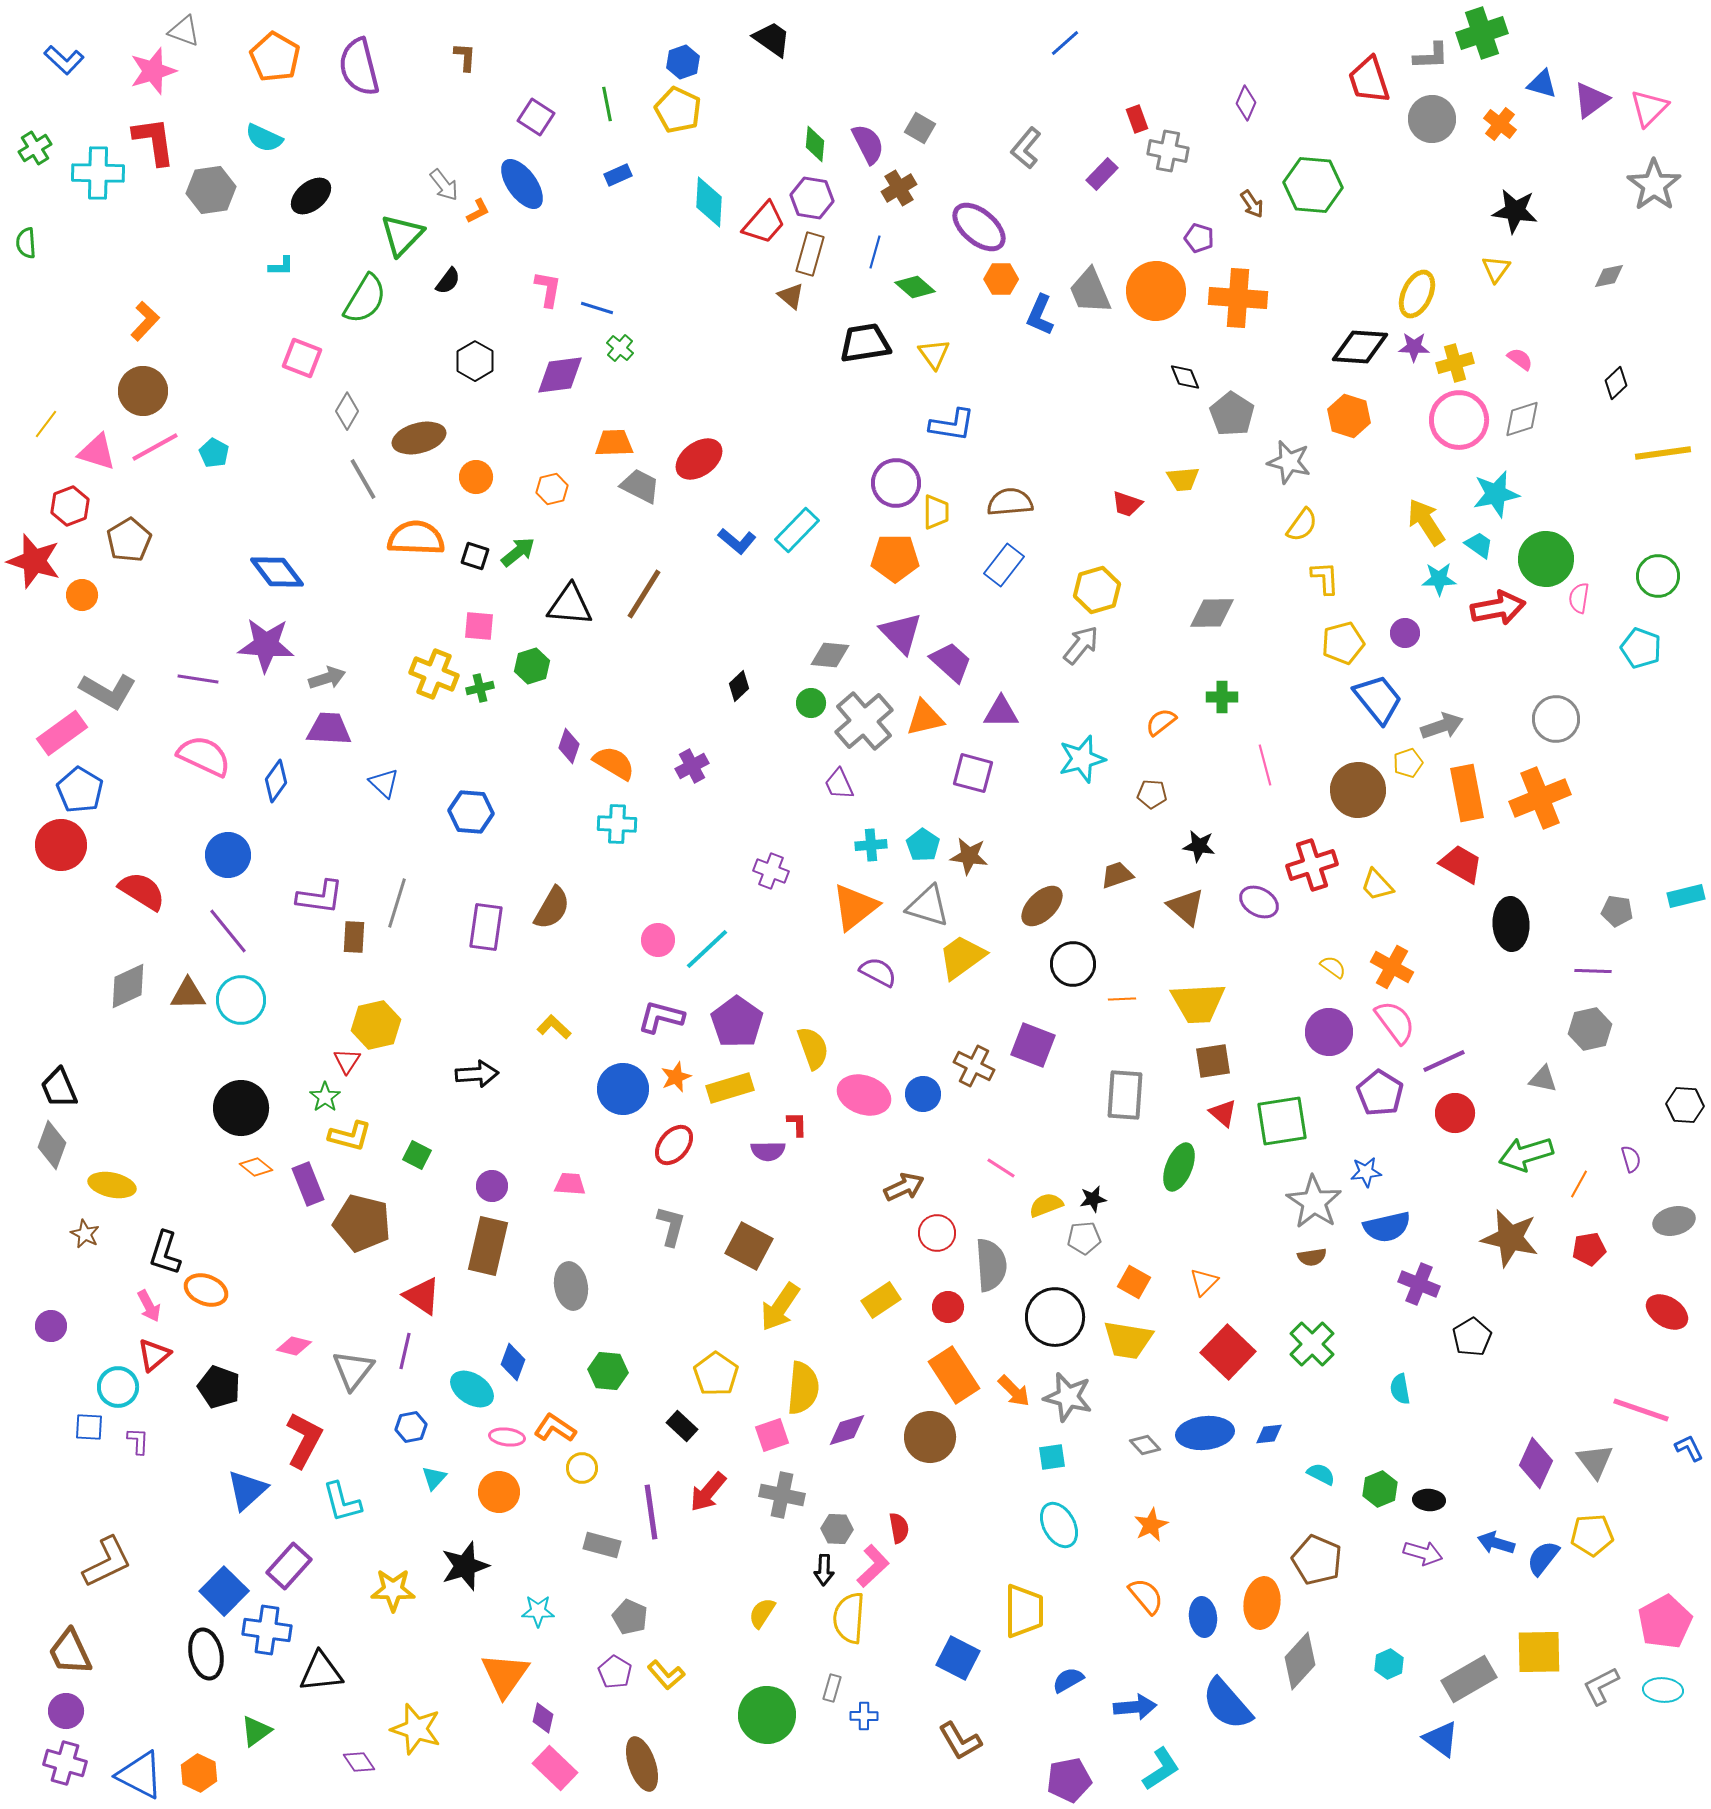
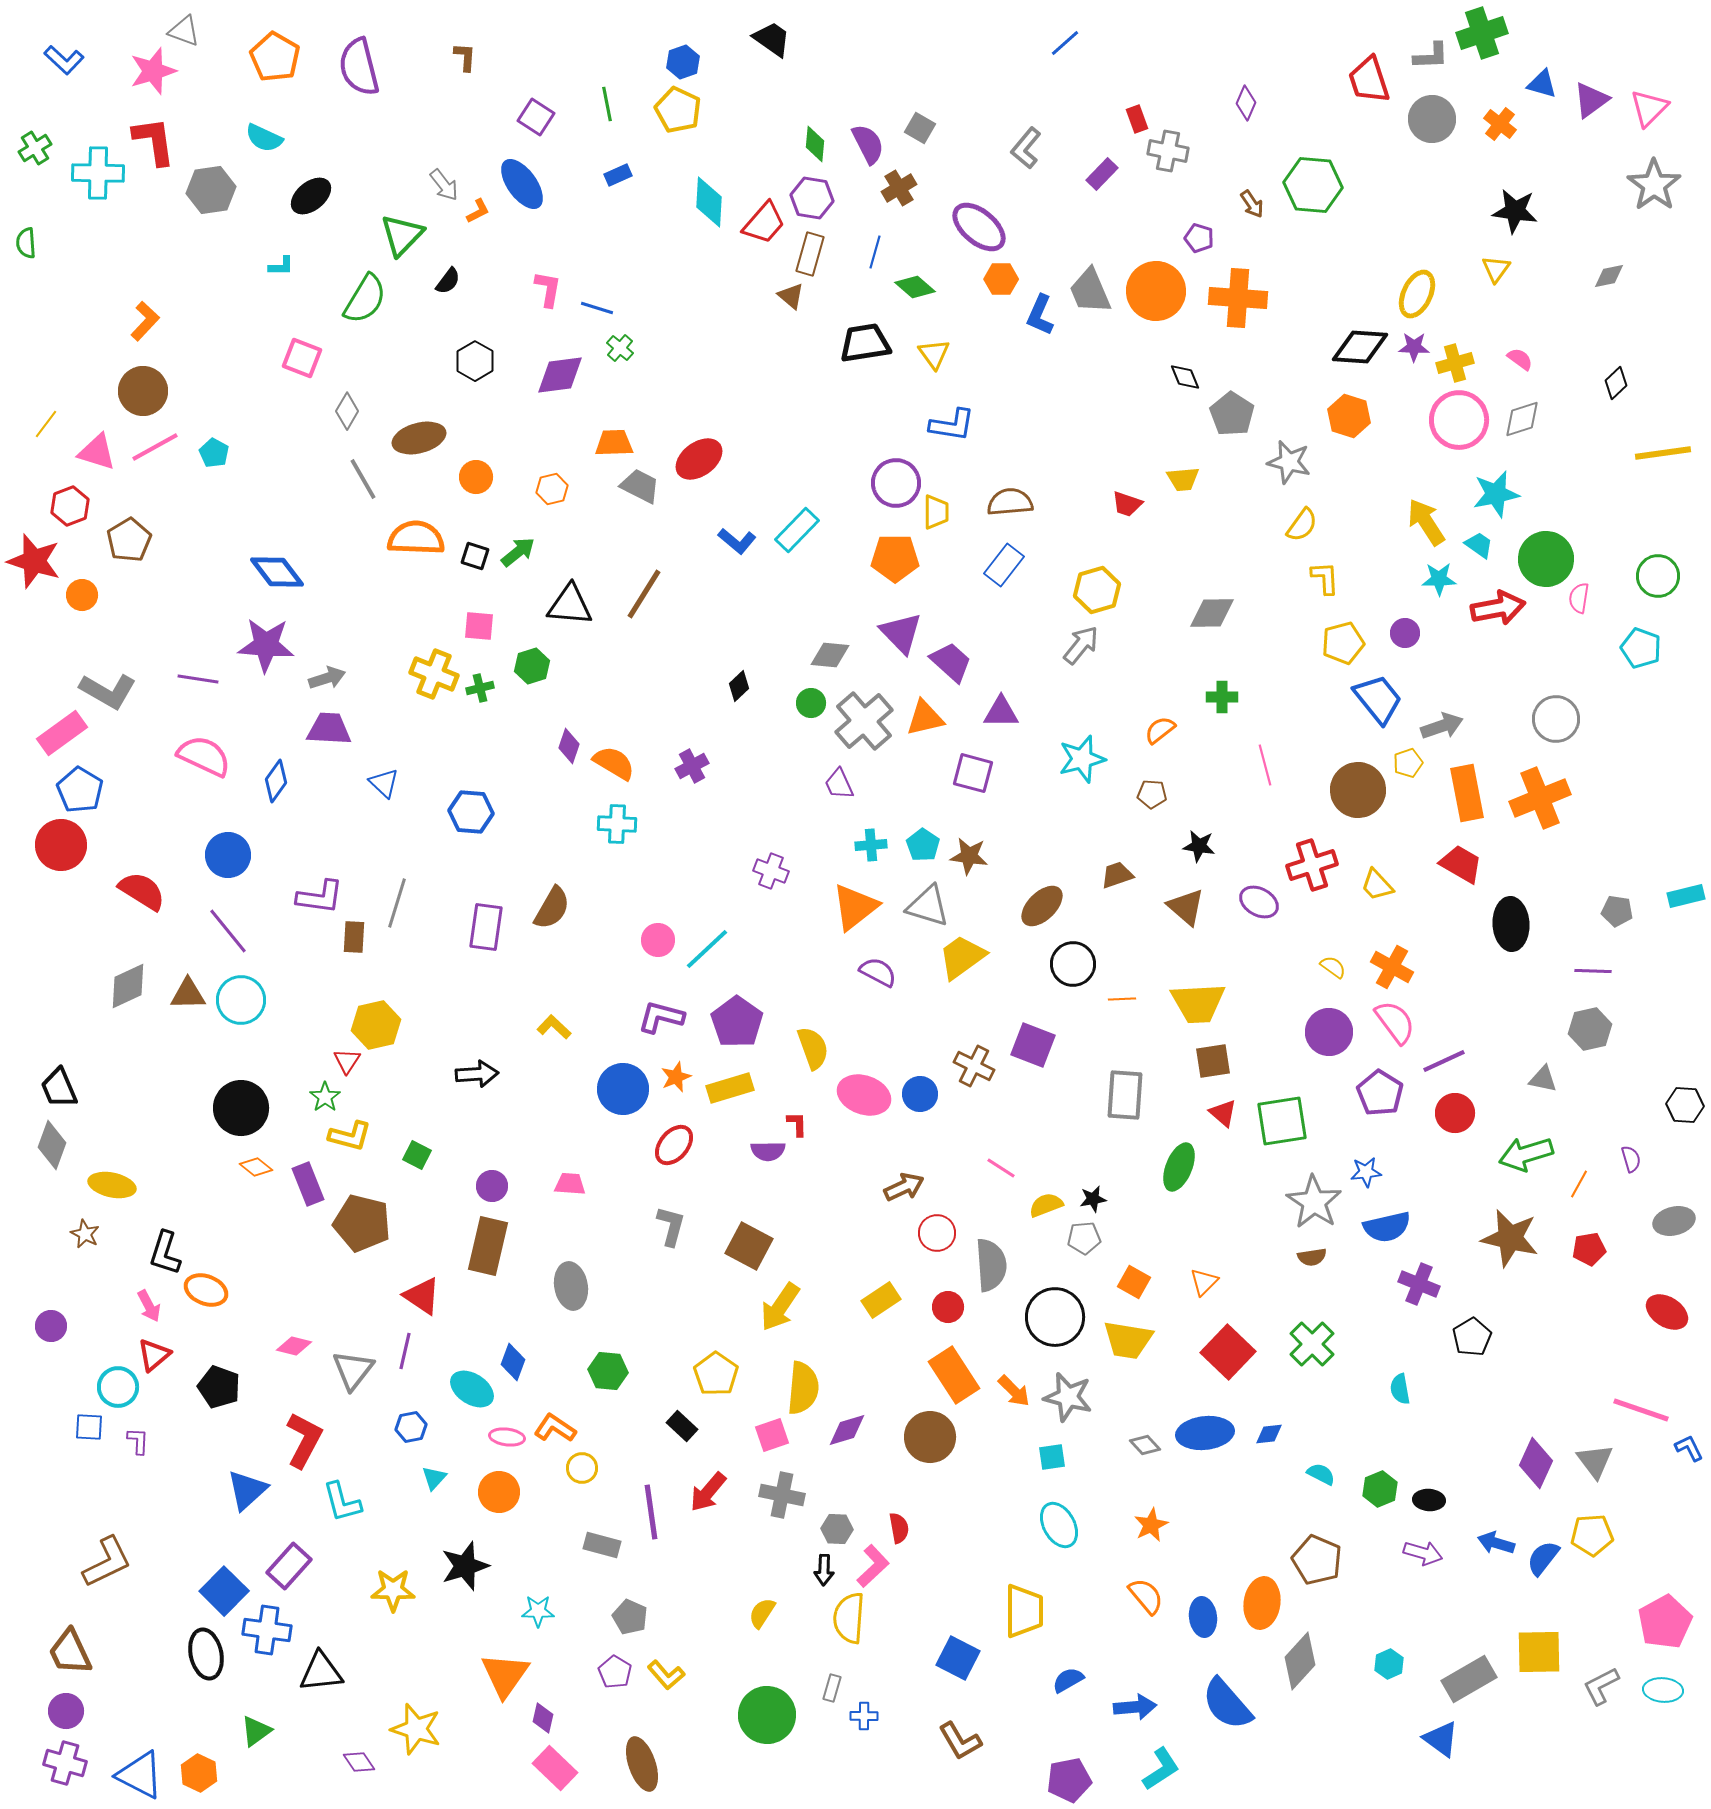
orange semicircle at (1161, 722): moved 1 px left, 8 px down
blue circle at (923, 1094): moved 3 px left
